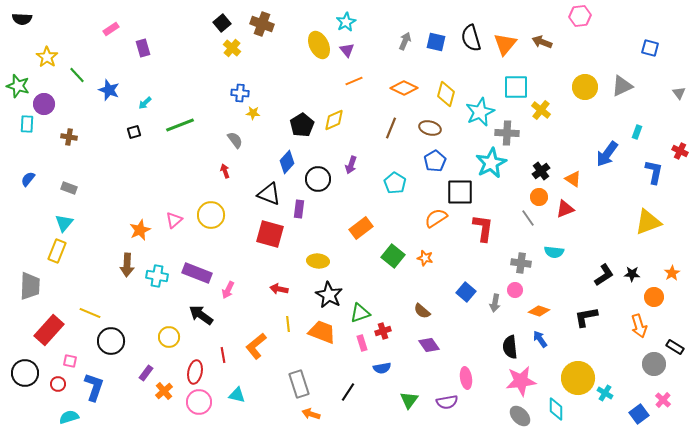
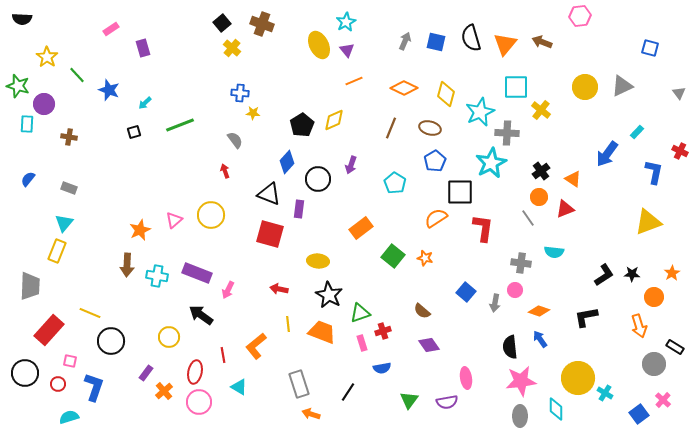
cyan rectangle at (637, 132): rotated 24 degrees clockwise
cyan triangle at (237, 395): moved 2 px right, 8 px up; rotated 18 degrees clockwise
gray ellipse at (520, 416): rotated 45 degrees clockwise
